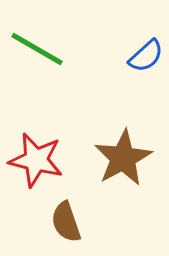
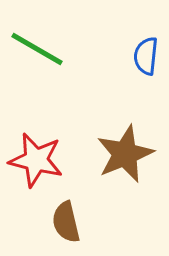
blue semicircle: rotated 138 degrees clockwise
brown star: moved 2 px right, 4 px up; rotated 6 degrees clockwise
brown semicircle: rotated 6 degrees clockwise
